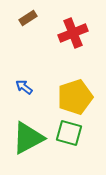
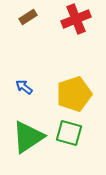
brown rectangle: moved 1 px up
red cross: moved 3 px right, 14 px up
yellow pentagon: moved 1 px left, 3 px up
green triangle: moved 1 px up; rotated 6 degrees counterclockwise
